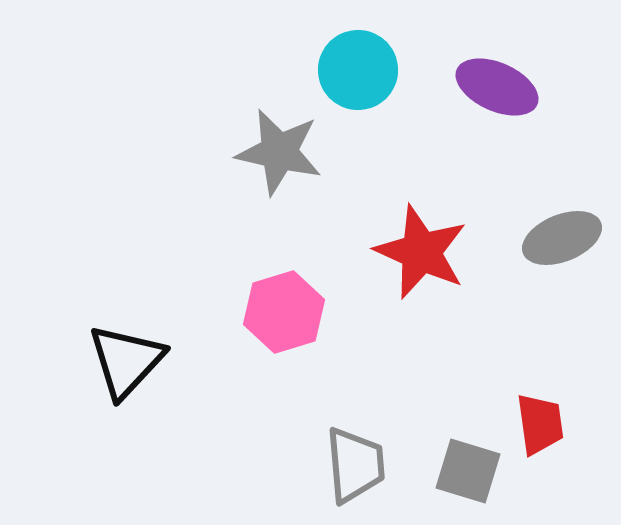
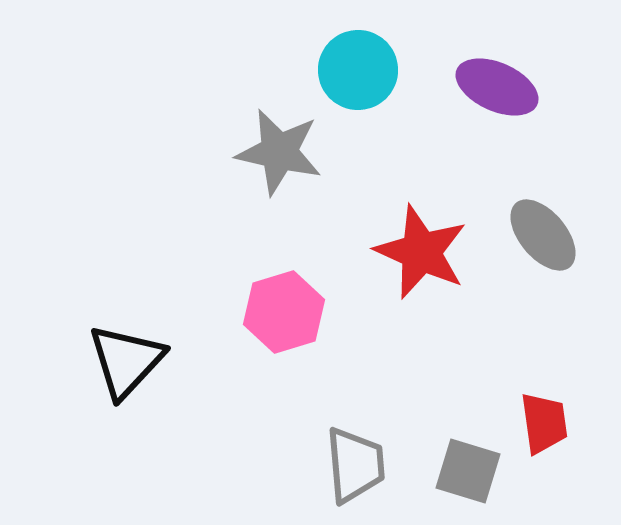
gray ellipse: moved 19 px left, 3 px up; rotated 72 degrees clockwise
red trapezoid: moved 4 px right, 1 px up
